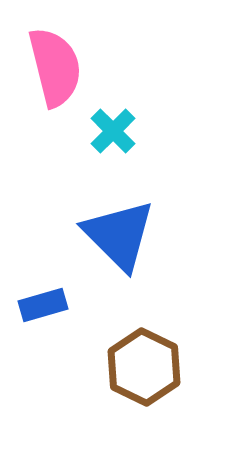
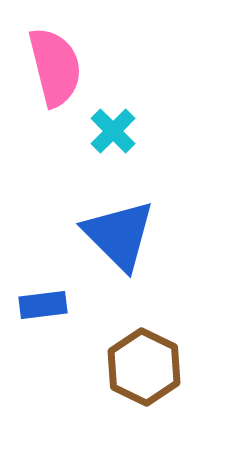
blue rectangle: rotated 9 degrees clockwise
